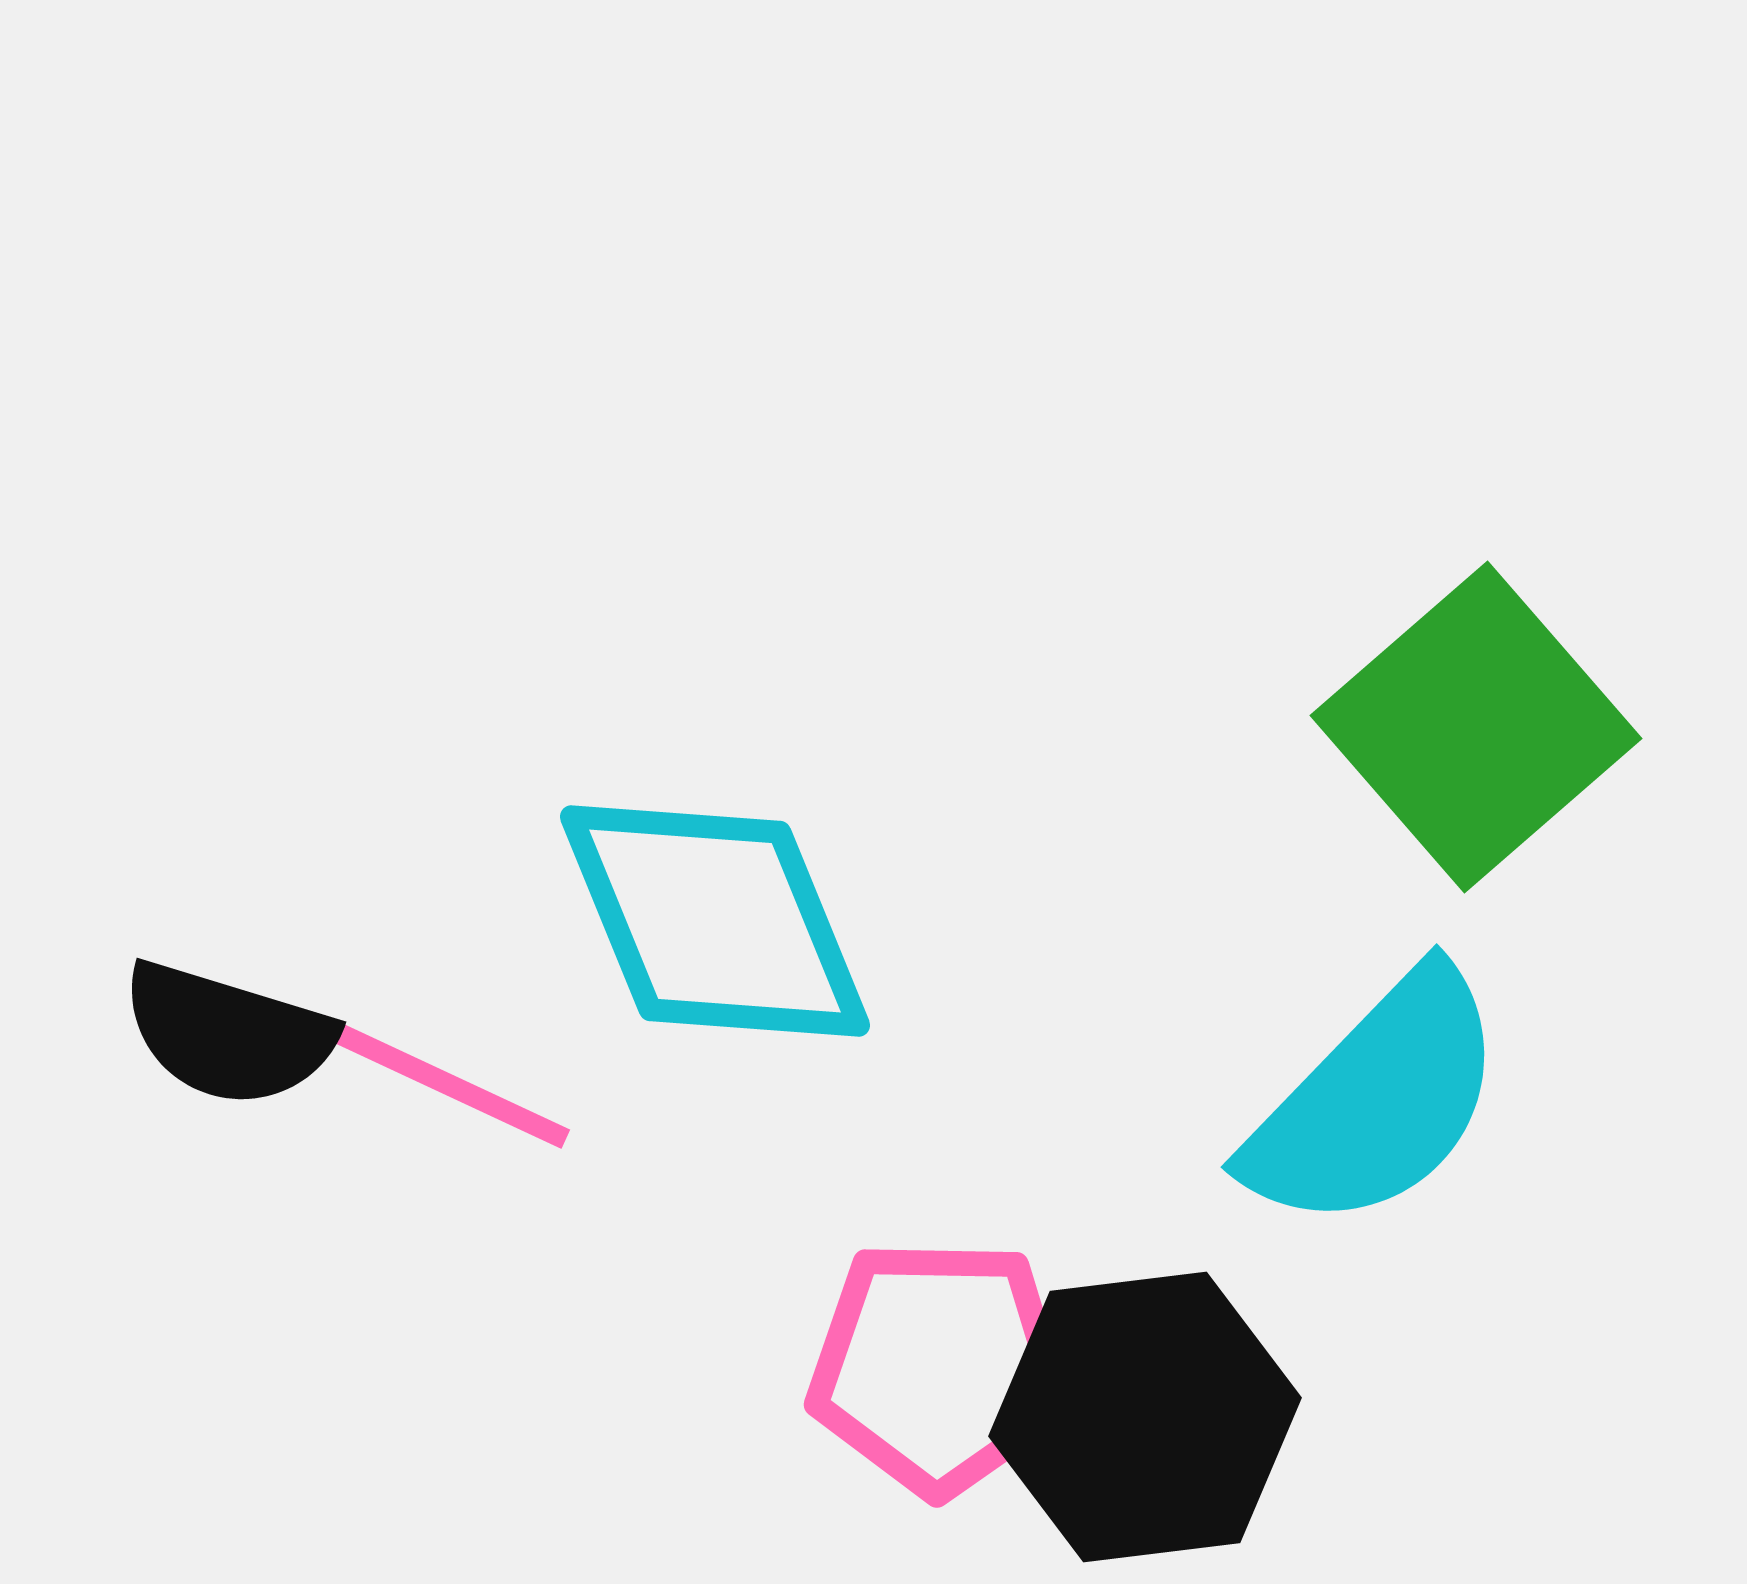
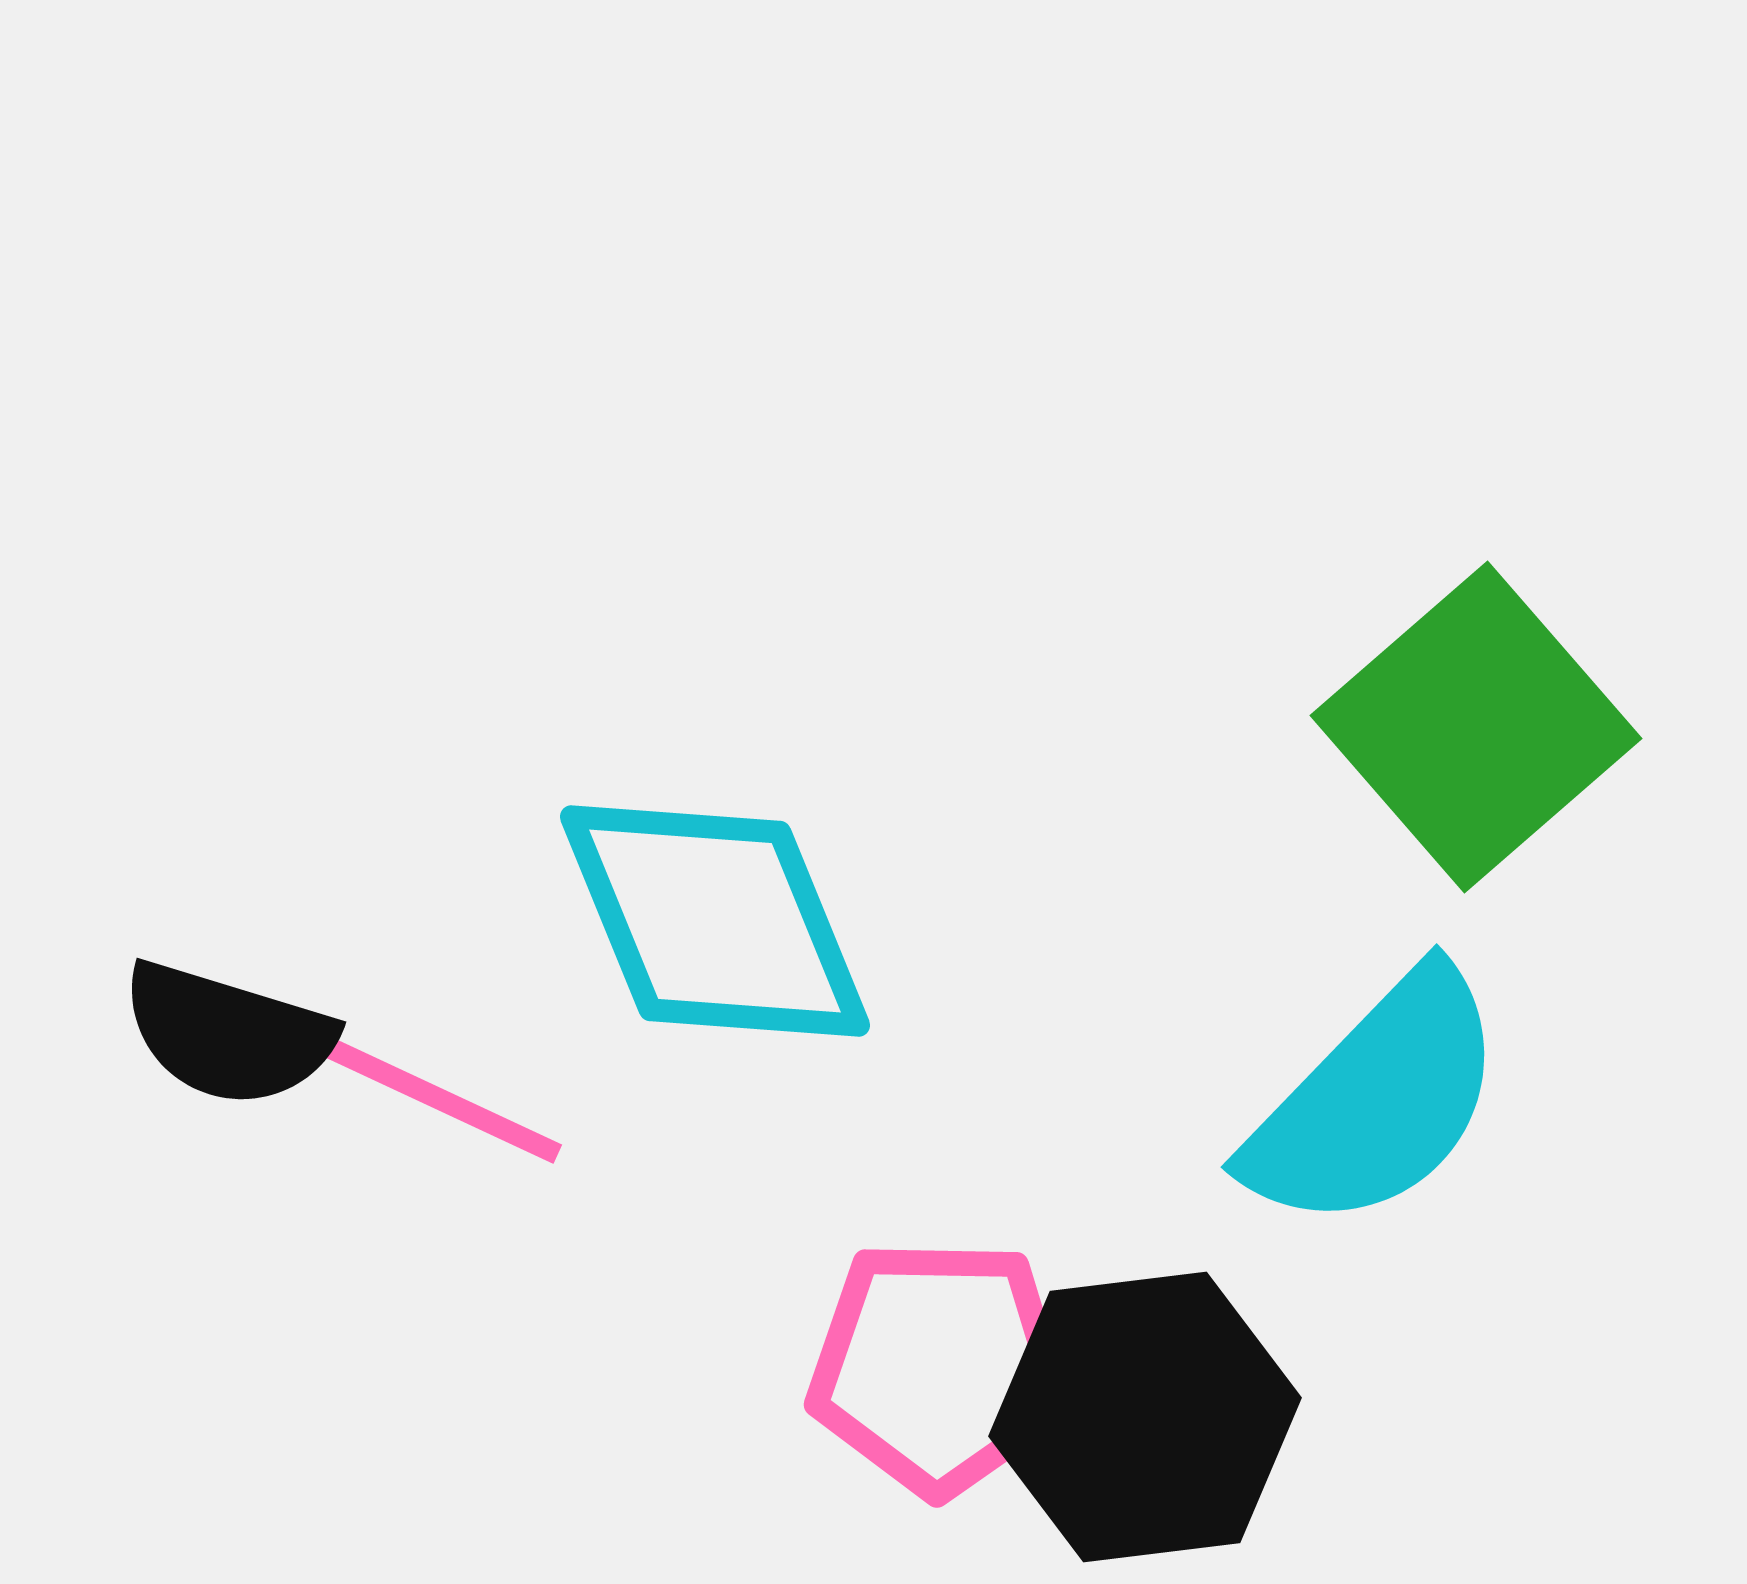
pink line: moved 8 px left, 15 px down
